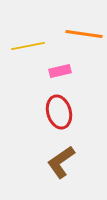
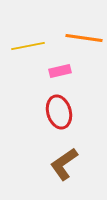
orange line: moved 4 px down
brown L-shape: moved 3 px right, 2 px down
